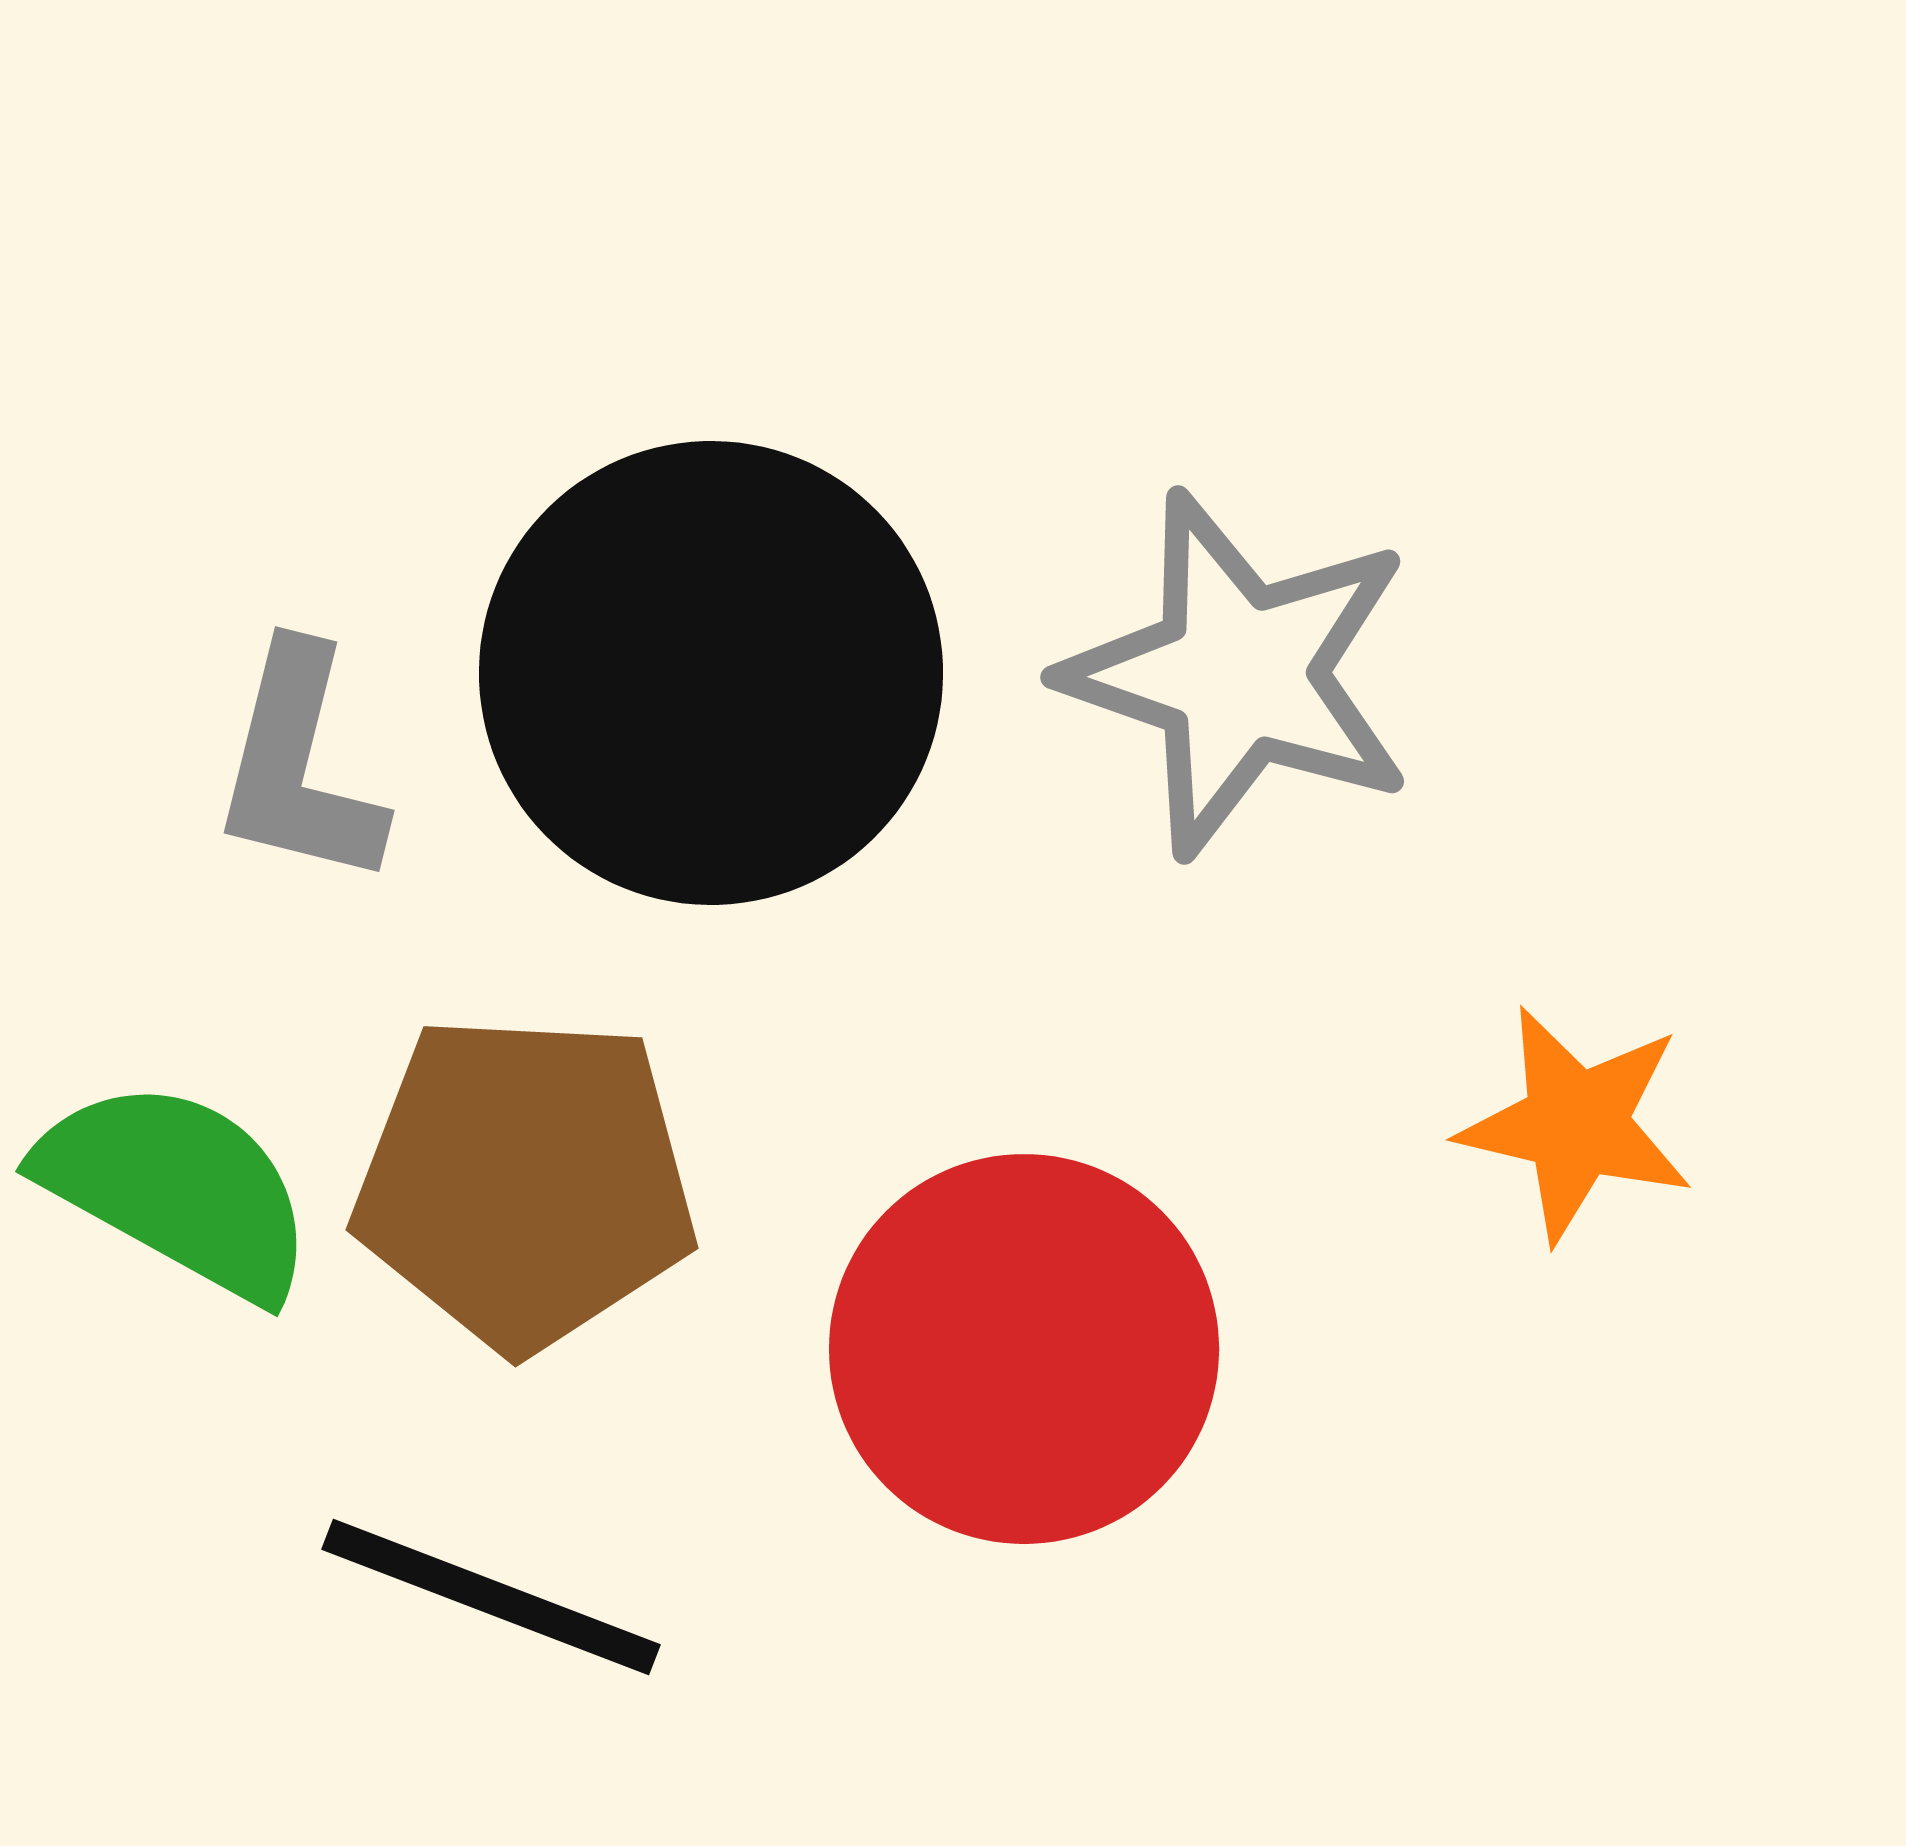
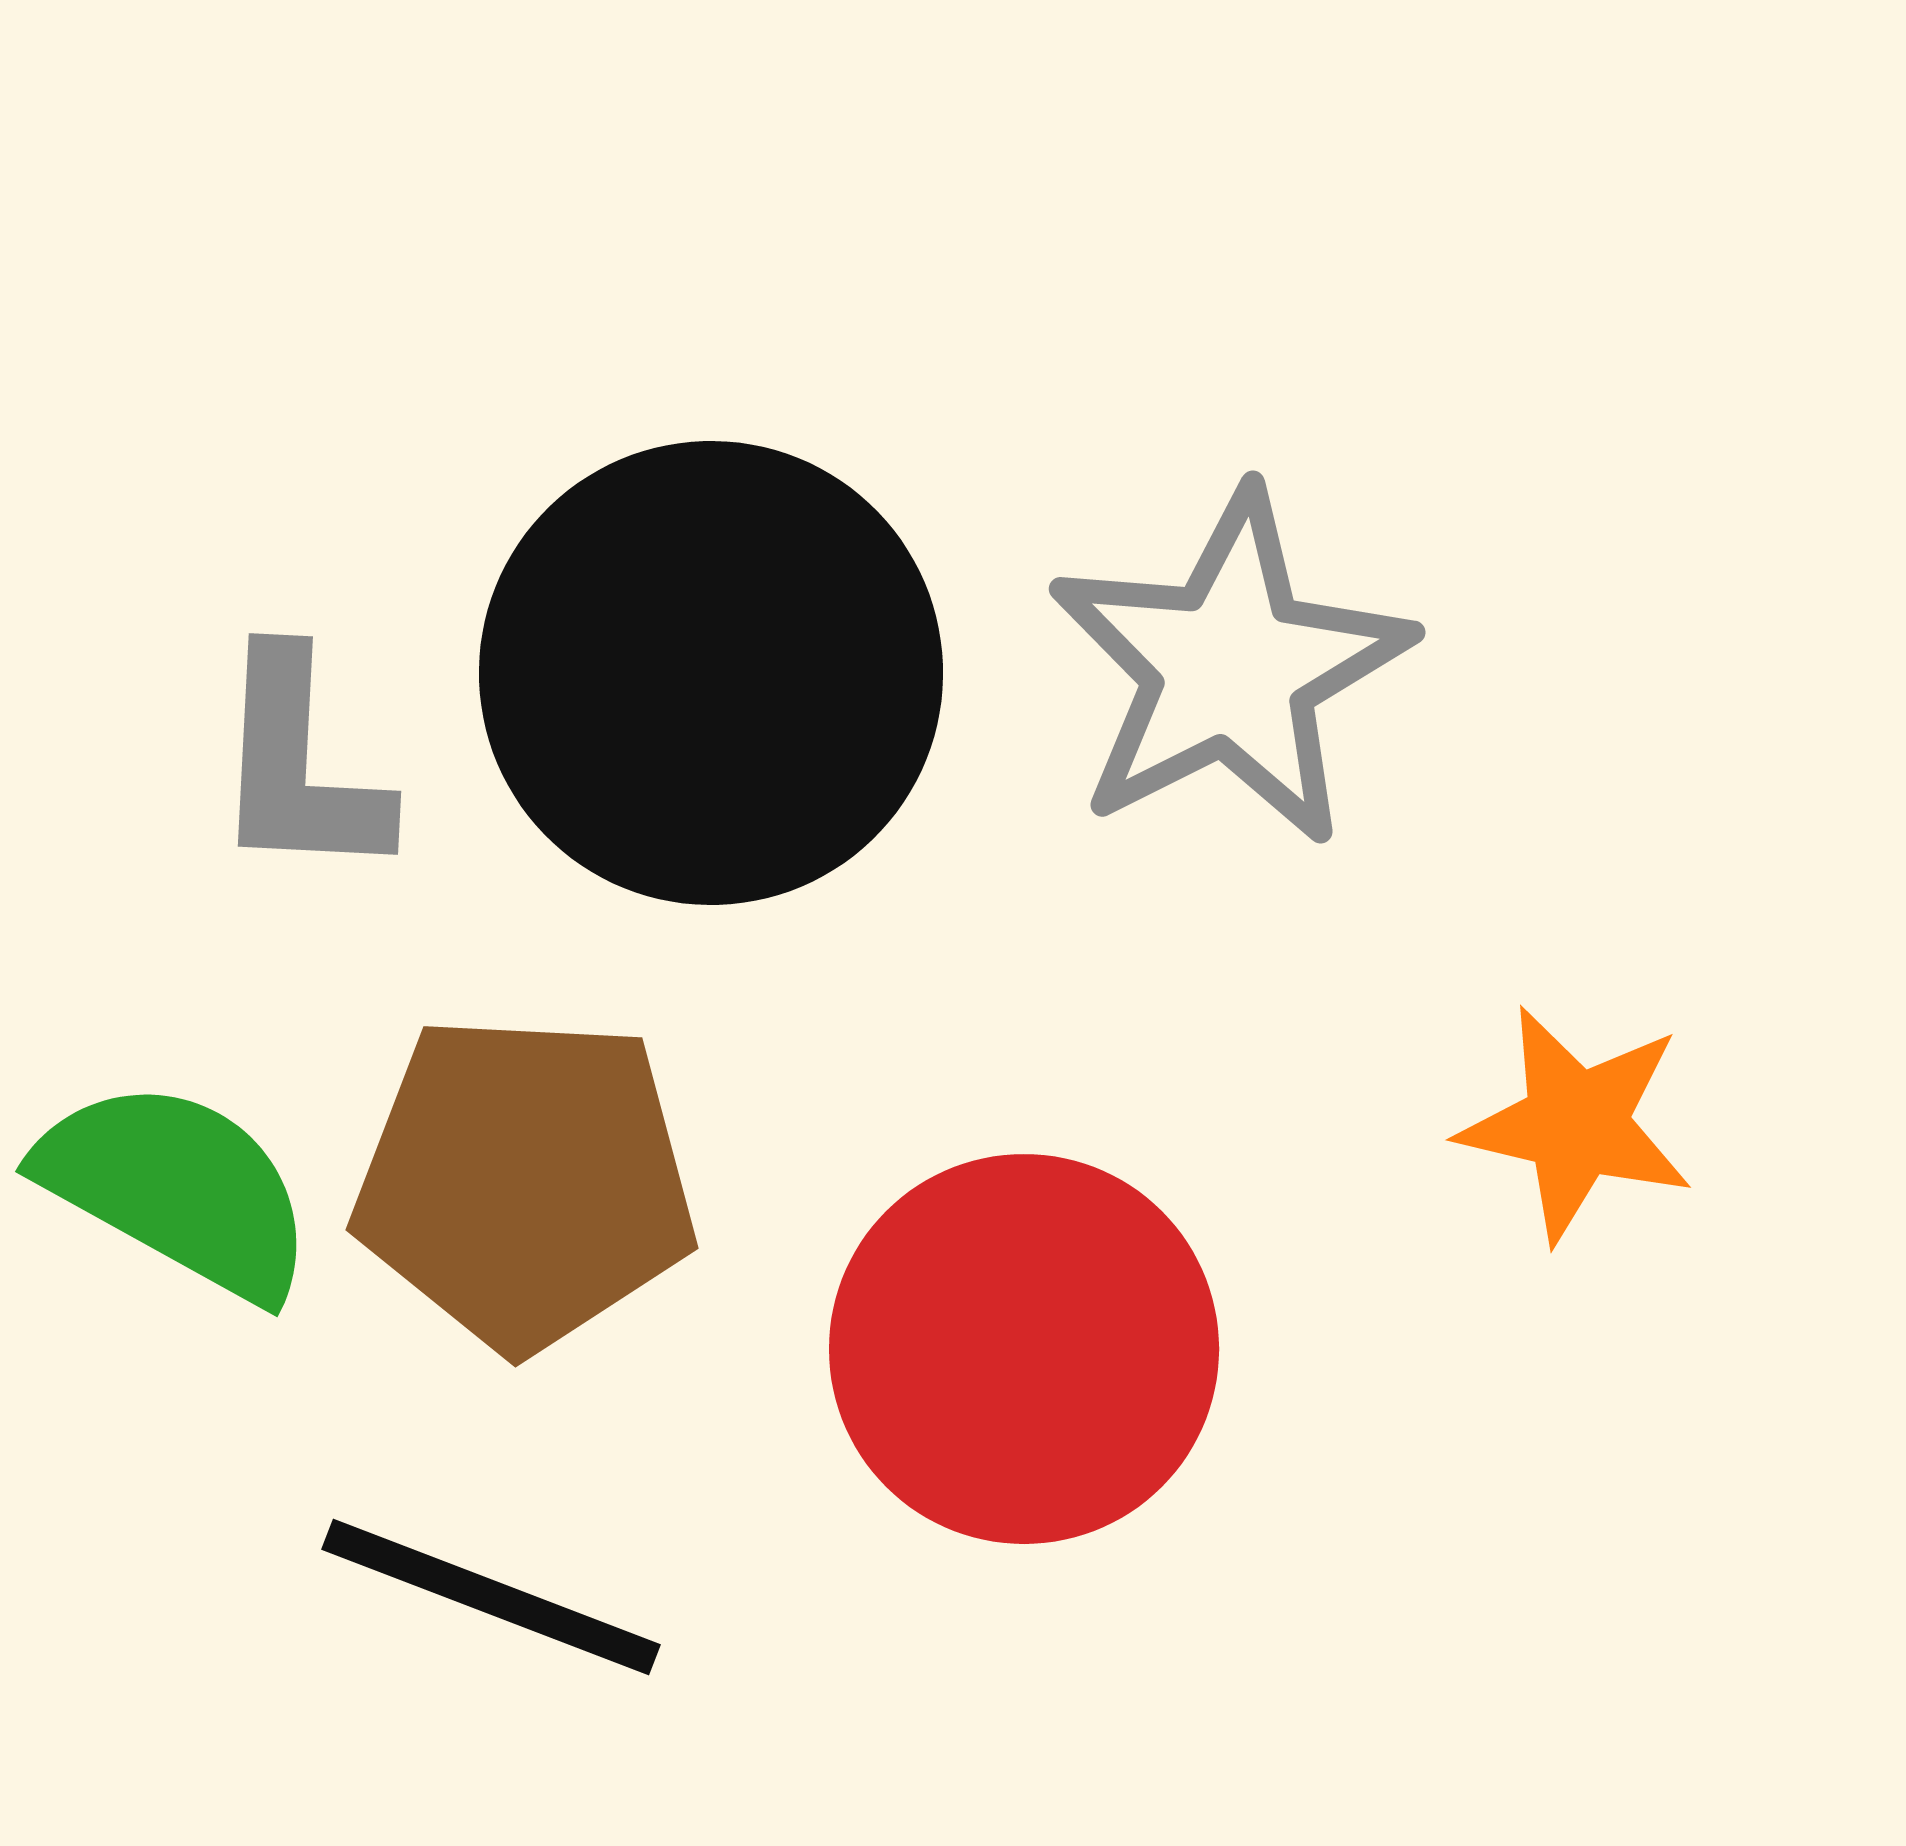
gray star: moved 9 px left, 6 px up; rotated 26 degrees clockwise
gray L-shape: rotated 11 degrees counterclockwise
